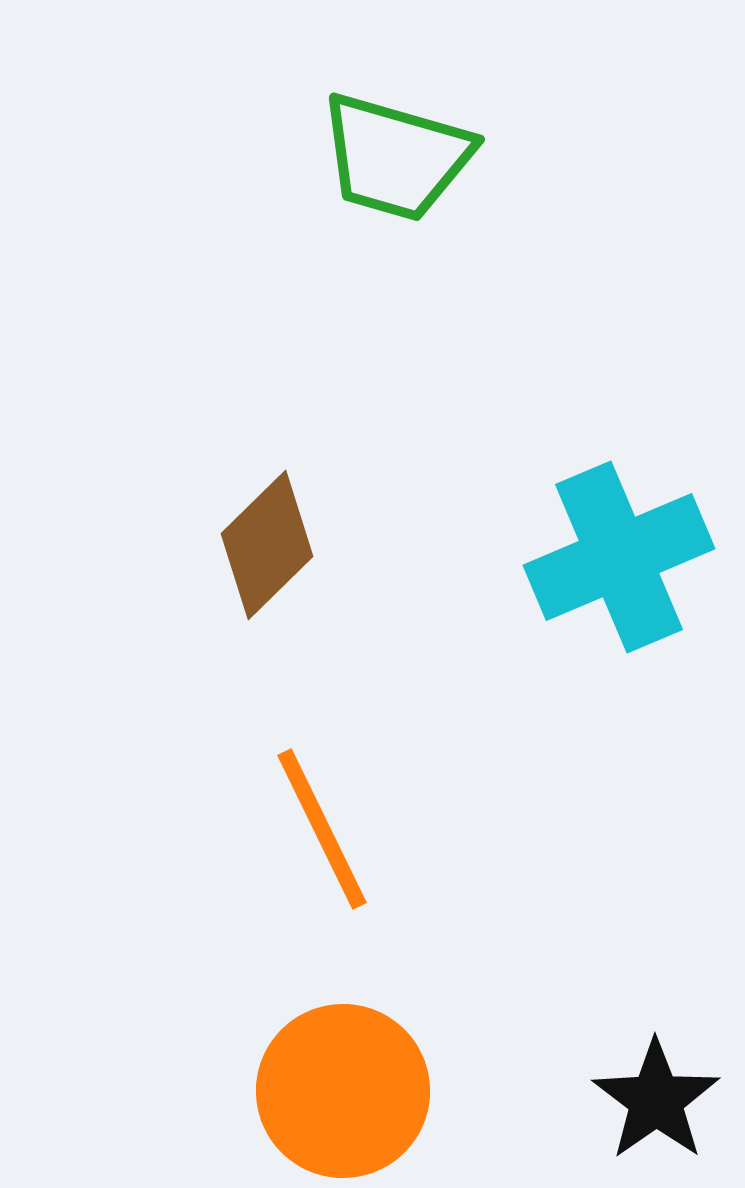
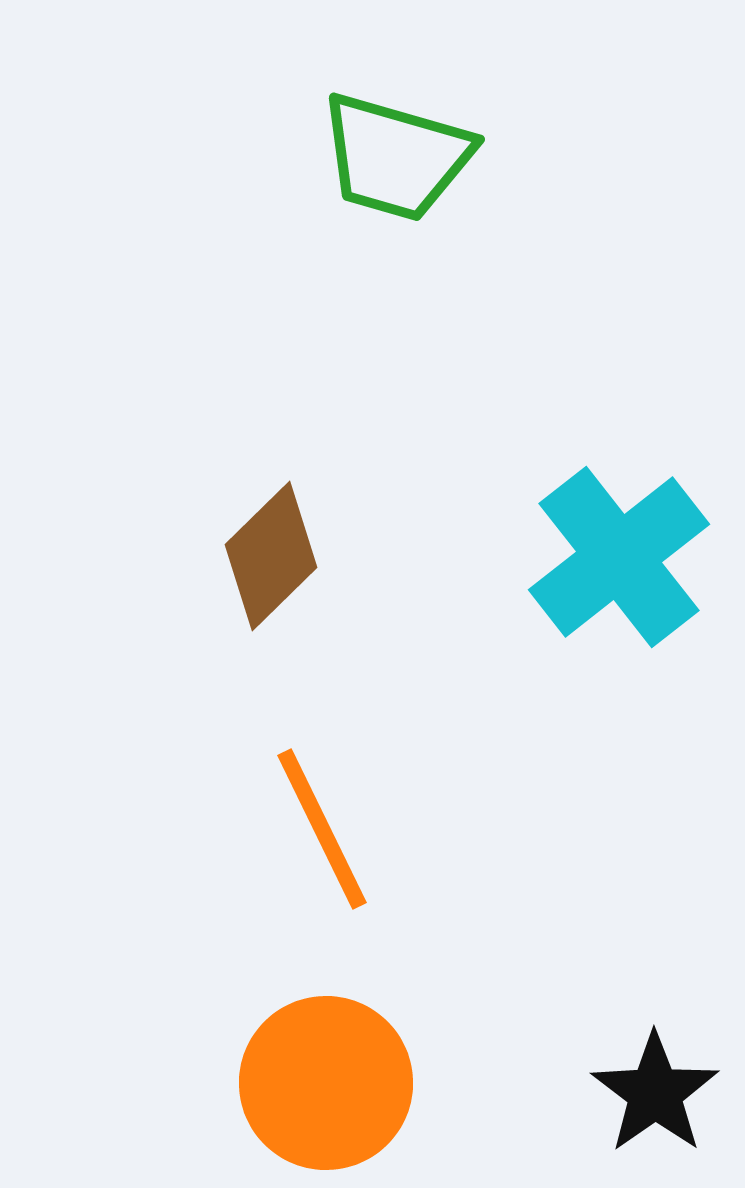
brown diamond: moved 4 px right, 11 px down
cyan cross: rotated 15 degrees counterclockwise
orange circle: moved 17 px left, 8 px up
black star: moved 1 px left, 7 px up
